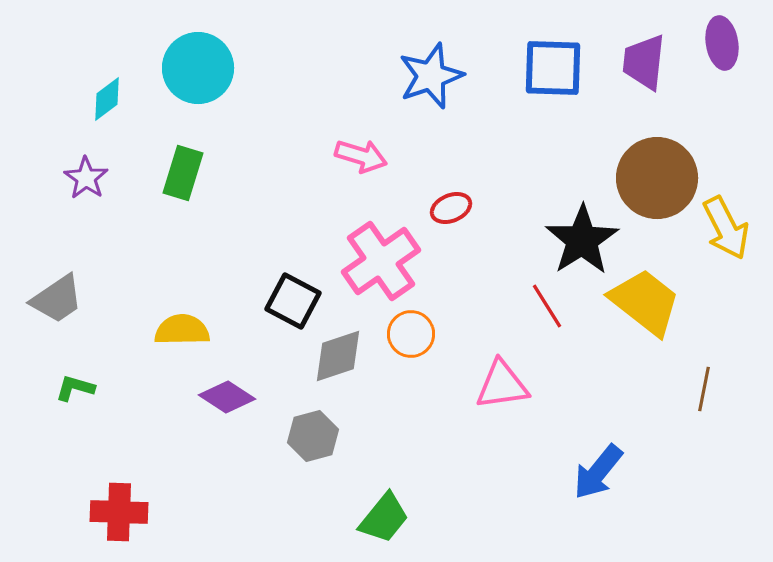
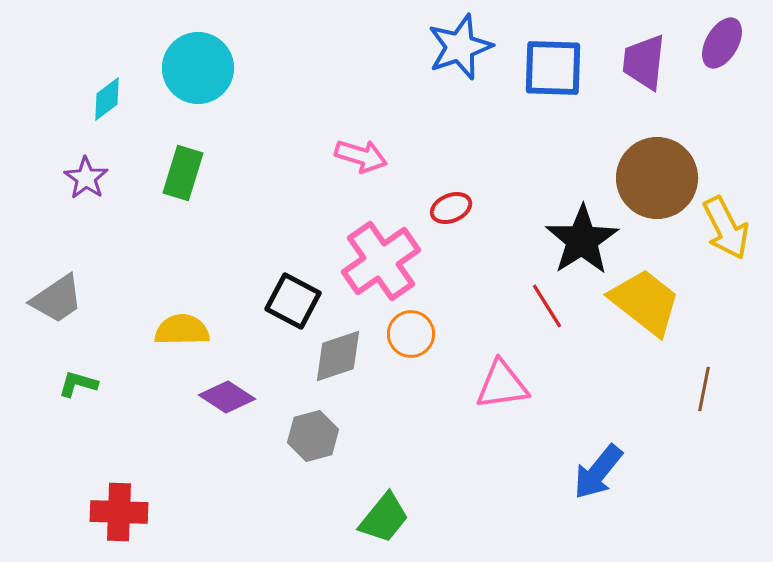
purple ellipse: rotated 39 degrees clockwise
blue star: moved 29 px right, 29 px up
green L-shape: moved 3 px right, 4 px up
